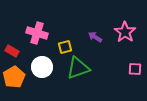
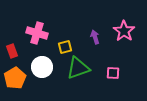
pink star: moved 1 px left, 1 px up
purple arrow: rotated 40 degrees clockwise
red rectangle: rotated 40 degrees clockwise
pink square: moved 22 px left, 4 px down
orange pentagon: moved 1 px right, 1 px down
